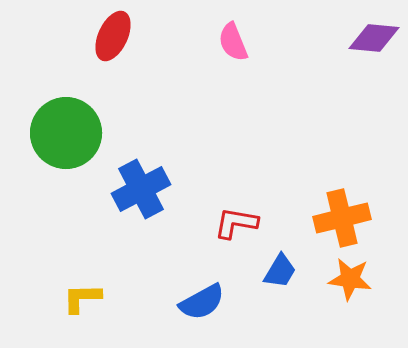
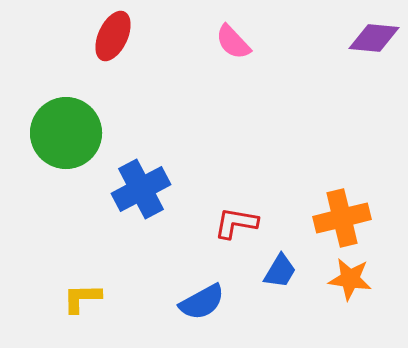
pink semicircle: rotated 21 degrees counterclockwise
